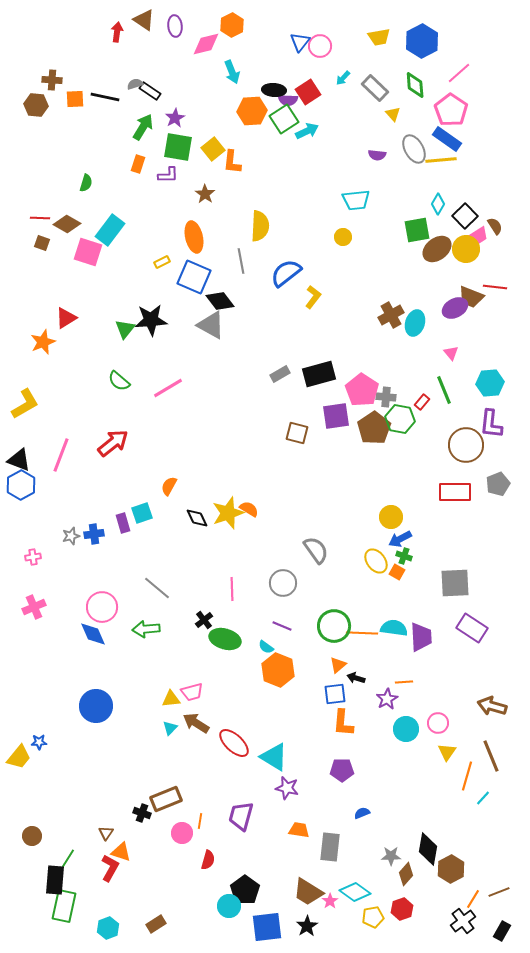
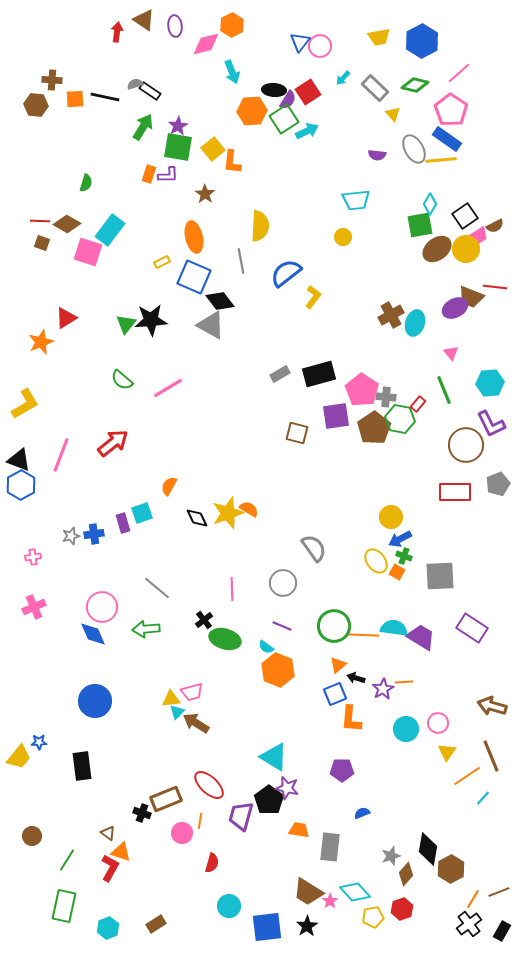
green diamond at (415, 85): rotated 72 degrees counterclockwise
purple semicircle at (288, 100): rotated 60 degrees counterclockwise
purple star at (175, 118): moved 3 px right, 8 px down
orange rectangle at (138, 164): moved 11 px right, 10 px down
cyan diamond at (438, 204): moved 8 px left
black square at (465, 216): rotated 10 degrees clockwise
red line at (40, 218): moved 3 px down
brown semicircle at (495, 226): rotated 96 degrees clockwise
green square at (417, 230): moved 3 px right, 5 px up
green triangle at (125, 329): moved 1 px right, 5 px up
orange star at (43, 342): moved 2 px left
green semicircle at (119, 381): moved 3 px right, 1 px up
red rectangle at (422, 402): moved 4 px left, 2 px down
purple L-shape at (491, 424): rotated 32 degrees counterclockwise
gray semicircle at (316, 550): moved 2 px left, 2 px up
gray square at (455, 583): moved 15 px left, 7 px up
orange line at (362, 633): moved 1 px right, 2 px down
purple trapezoid at (421, 637): rotated 56 degrees counterclockwise
blue square at (335, 694): rotated 15 degrees counterclockwise
purple star at (387, 699): moved 4 px left, 10 px up
blue circle at (96, 706): moved 1 px left, 5 px up
orange L-shape at (343, 723): moved 8 px right, 4 px up
cyan triangle at (170, 728): moved 7 px right, 16 px up
red ellipse at (234, 743): moved 25 px left, 42 px down
orange line at (467, 776): rotated 40 degrees clockwise
brown triangle at (106, 833): moved 2 px right; rotated 28 degrees counterclockwise
gray star at (391, 856): rotated 18 degrees counterclockwise
red semicircle at (208, 860): moved 4 px right, 3 px down
black rectangle at (55, 880): moved 27 px right, 114 px up; rotated 12 degrees counterclockwise
black pentagon at (245, 890): moved 24 px right, 90 px up
cyan diamond at (355, 892): rotated 12 degrees clockwise
black cross at (463, 921): moved 6 px right, 3 px down
